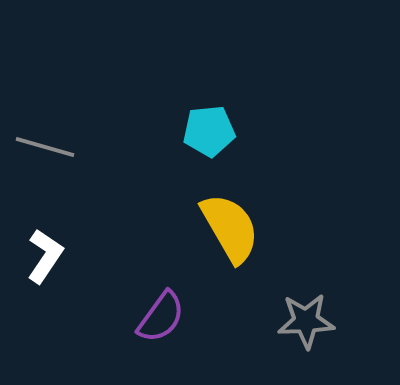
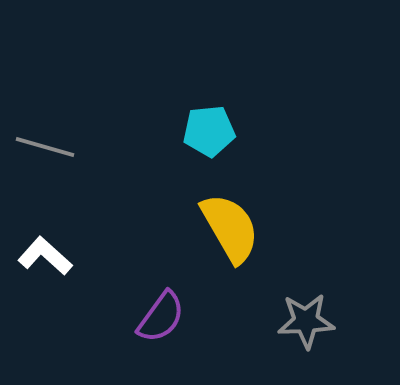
white L-shape: rotated 82 degrees counterclockwise
